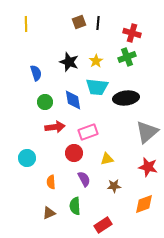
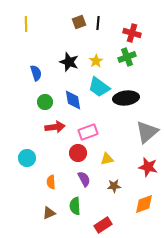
cyan trapezoid: moved 2 px right; rotated 30 degrees clockwise
red circle: moved 4 px right
